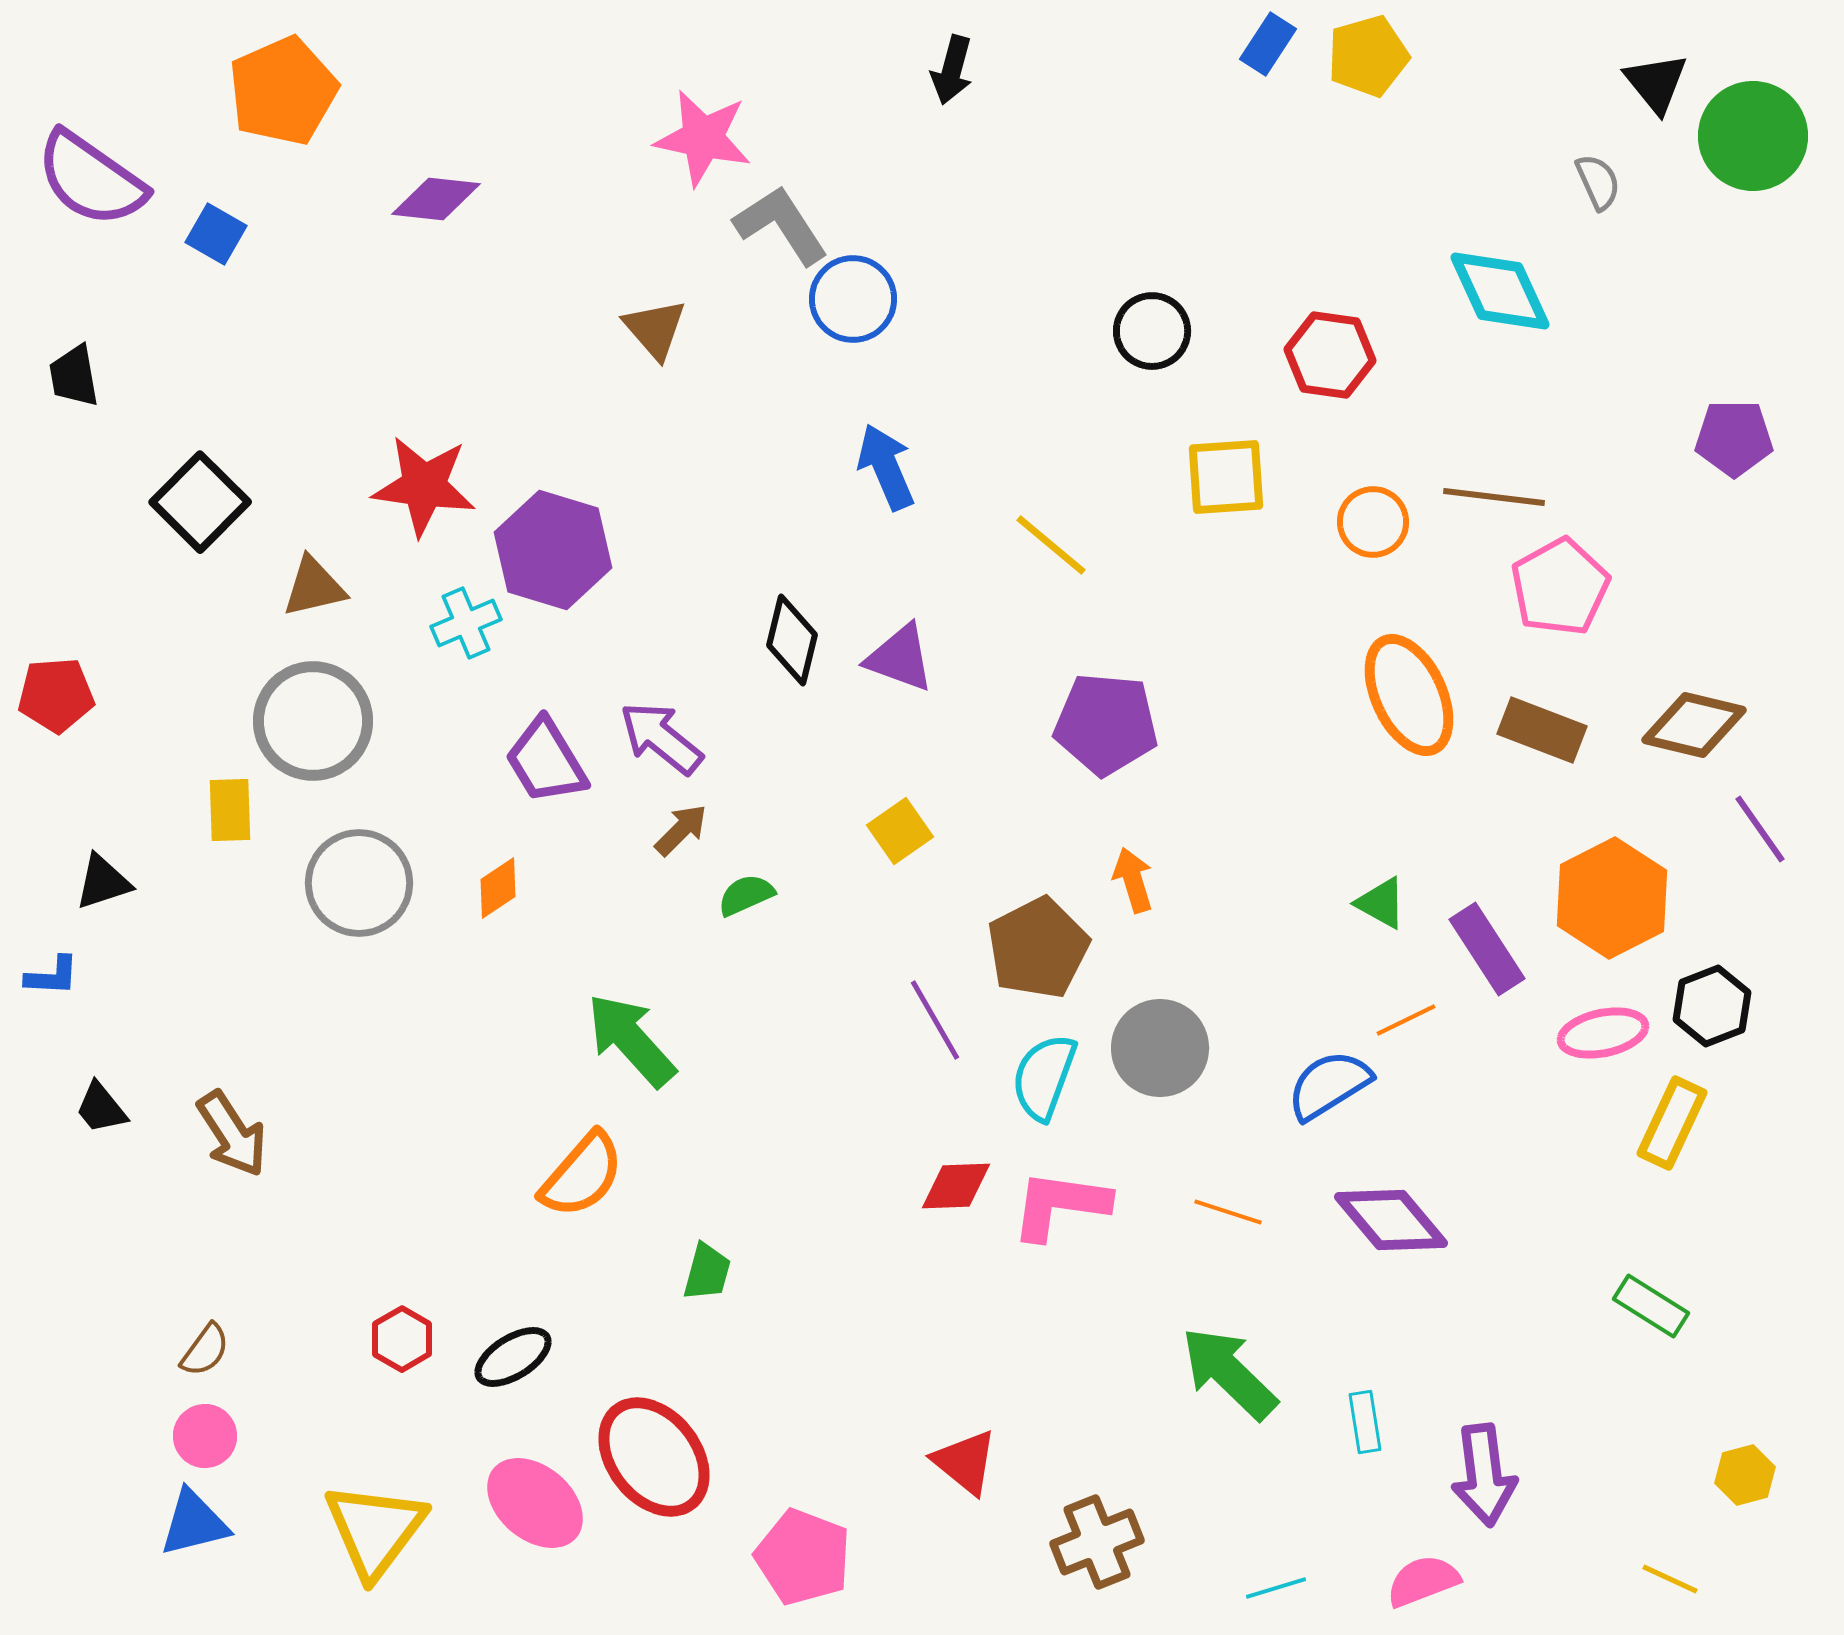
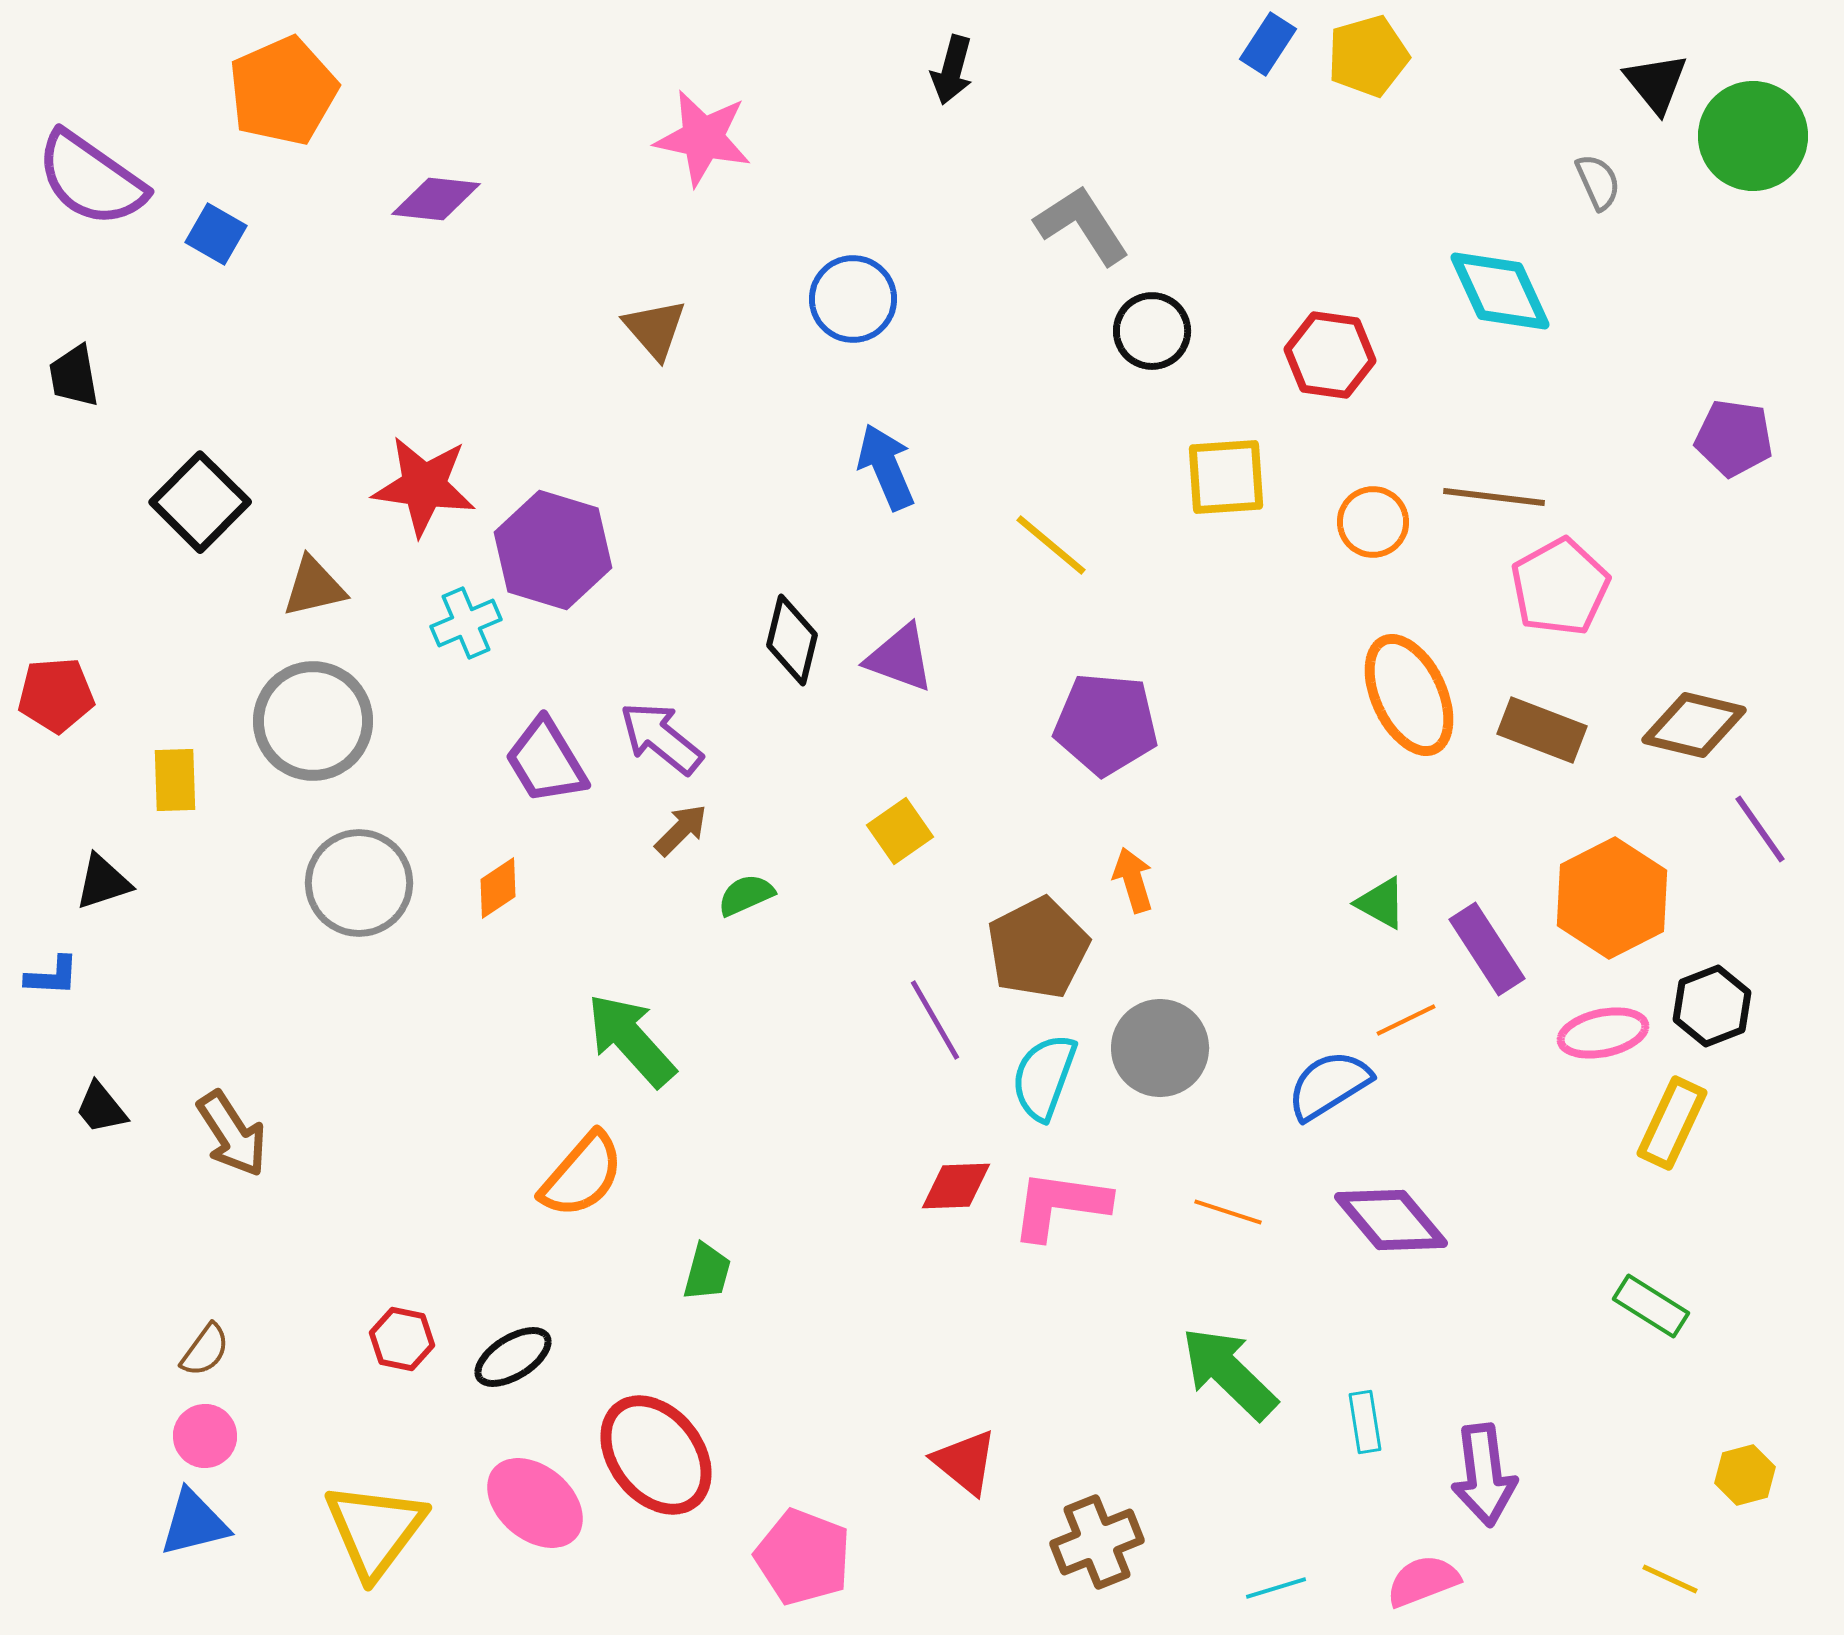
gray L-shape at (781, 225): moved 301 px right
purple pentagon at (1734, 438): rotated 8 degrees clockwise
yellow rectangle at (230, 810): moved 55 px left, 30 px up
red hexagon at (402, 1339): rotated 18 degrees counterclockwise
red ellipse at (654, 1457): moved 2 px right, 2 px up
